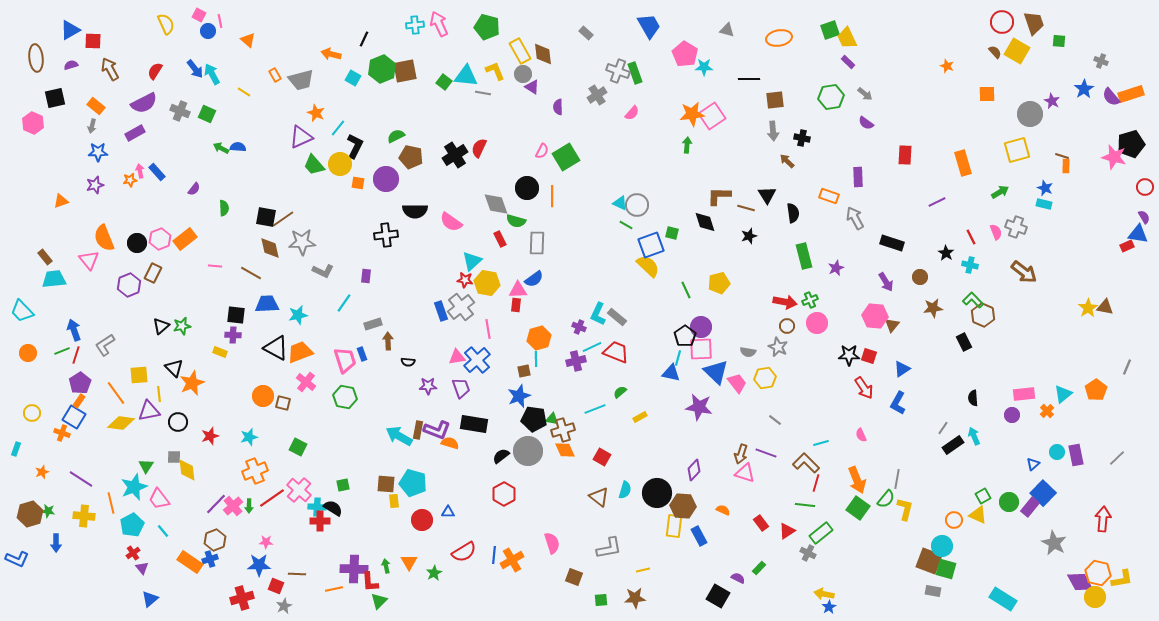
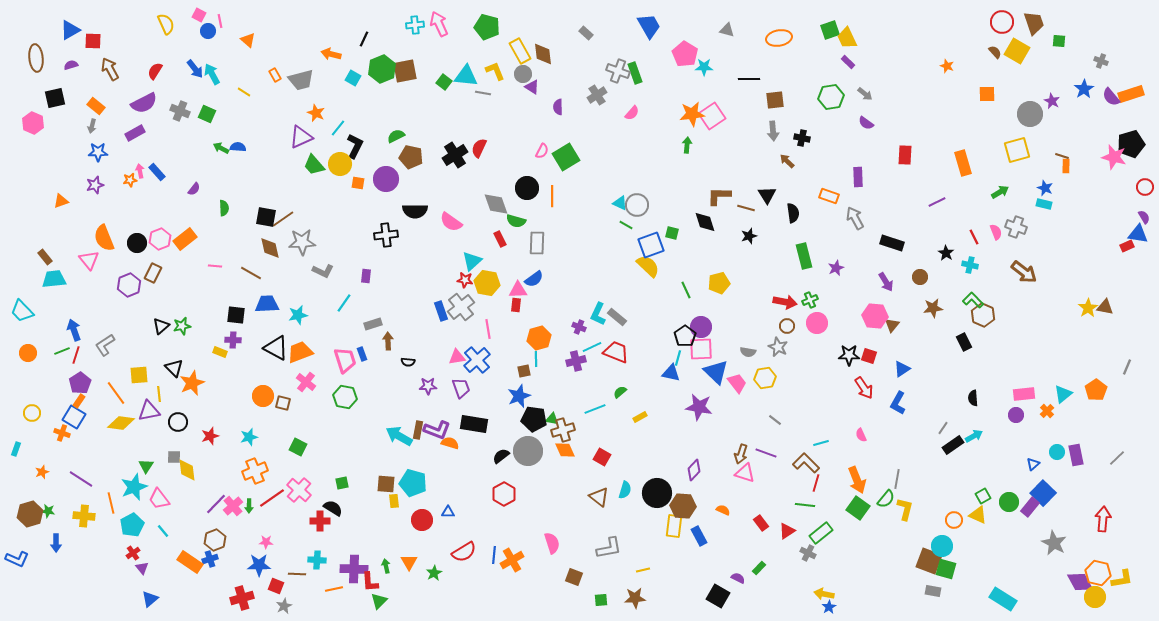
red line at (971, 237): moved 3 px right
purple cross at (233, 335): moved 5 px down
purple circle at (1012, 415): moved 4 px right
cyan arrow at (974, 436): rotated 84 degrees clockwise
green square at (343, 485): moved 1 px left, 2 px up
cyan cross at (317, 507): moved 53 px down
